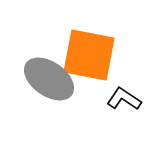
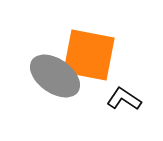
gray ellipse: moved 6 px right, 3 px up
